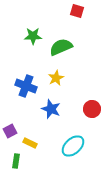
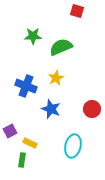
cyan ellipse: rotated 35 degrees counterclockwise
green rectangle: moved 6 px right, 1 px up
